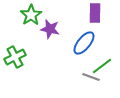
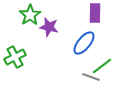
green star: moved 1 px left
purple star: moved 1 px left, 2 px up
